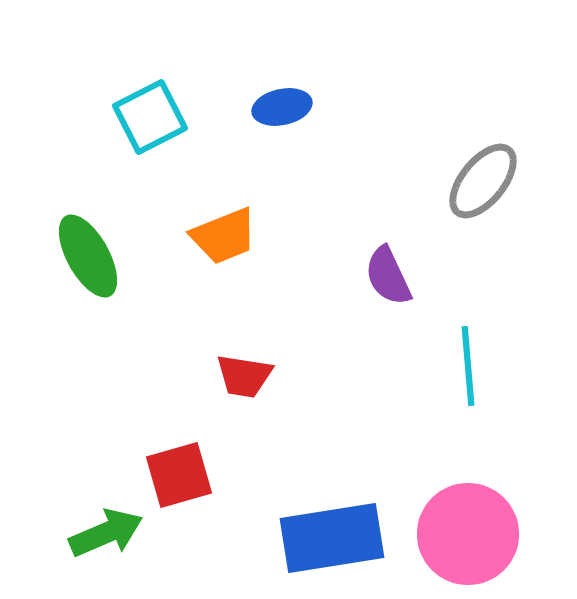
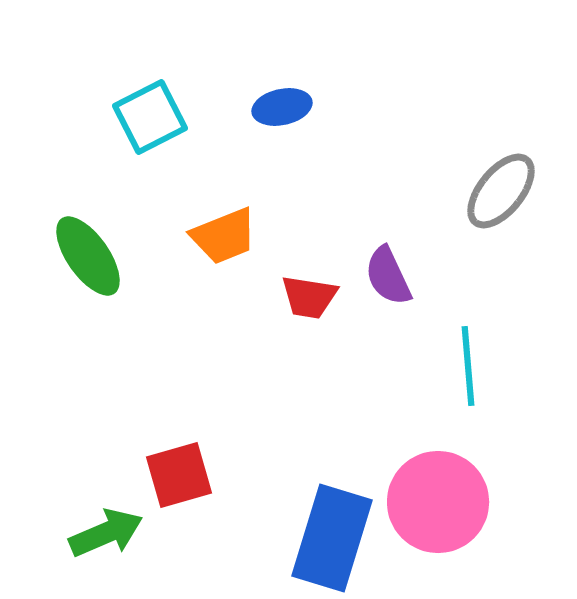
gray ellipse: moved 18 px right, 10 px down
green ellipse: rotated 6 degrees counterclockwise
red trapezoid: moved 65 px right, 79 px up
pink circle: moved 30 px left, 32 px up
blue rectangle: rotated 64 degrees counterclockwise
